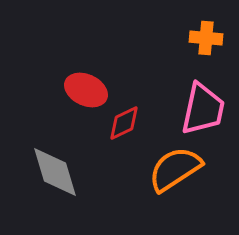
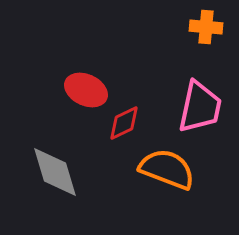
orange cross: moved 11 px up
pink trapezoid: moved 3 px left, 2 px up
orange semicircle: moved 8 px left; rotated 54 degrees clockwise
